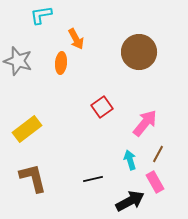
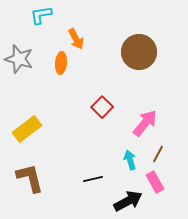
gray star: moved 1 px right, 2 px up
red square: rotated 10 degrees counterclockwise
brown L-shape: moved 3 px left
black arrow: moved 2 px left
